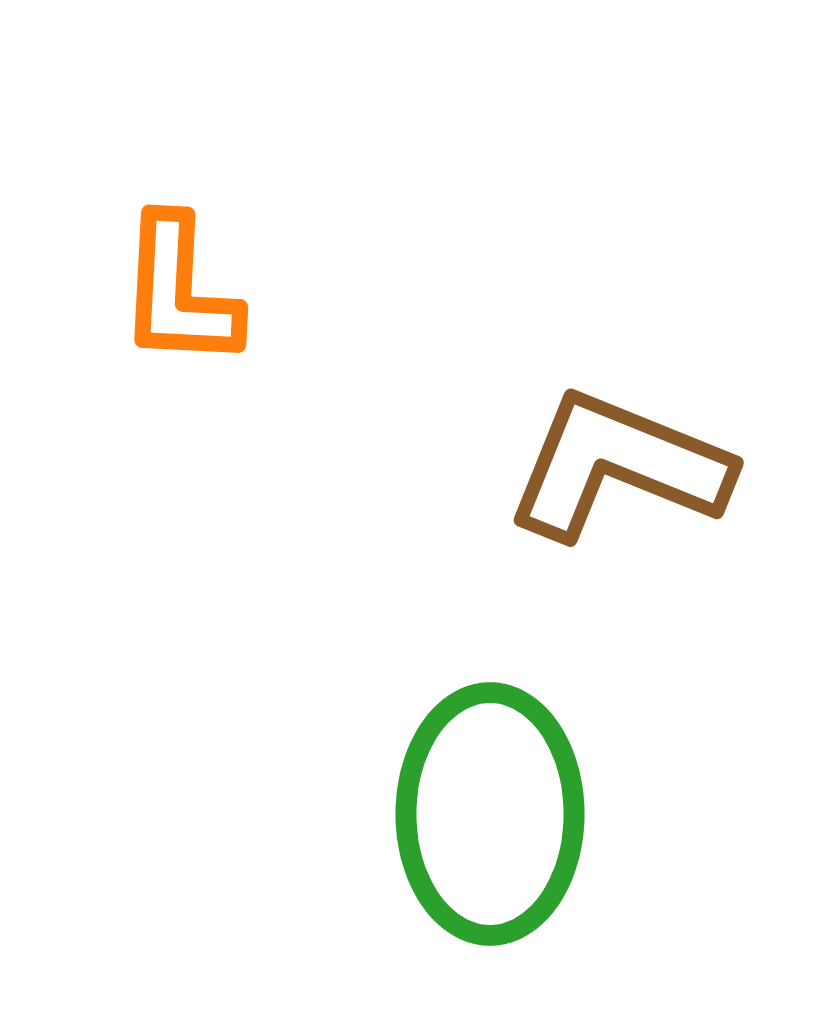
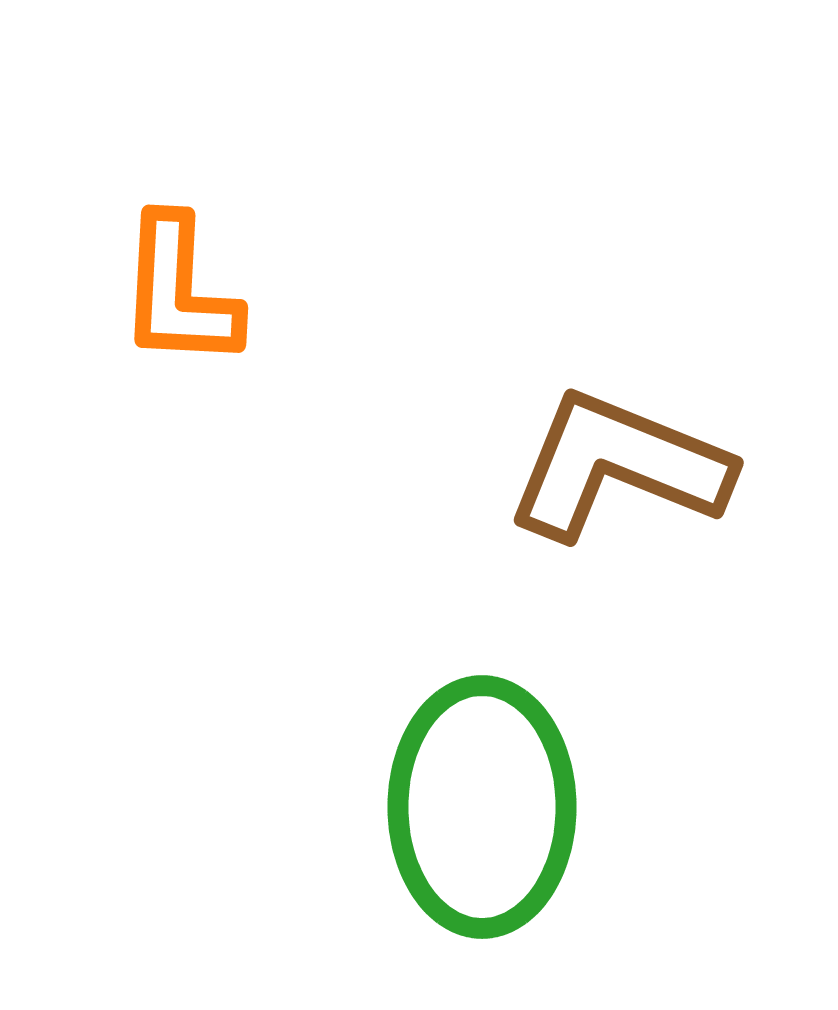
green ellipse: moved 8 px left, 7 px up
